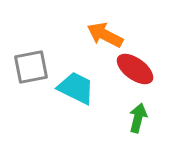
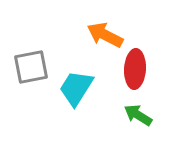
red ellipse: rotated 57 degrees clockwise
cyan trapezoid: rotated 84 degrees counterclockwise
green arrow: moved 3 px up; rotated 72 degrees counterclockwise
